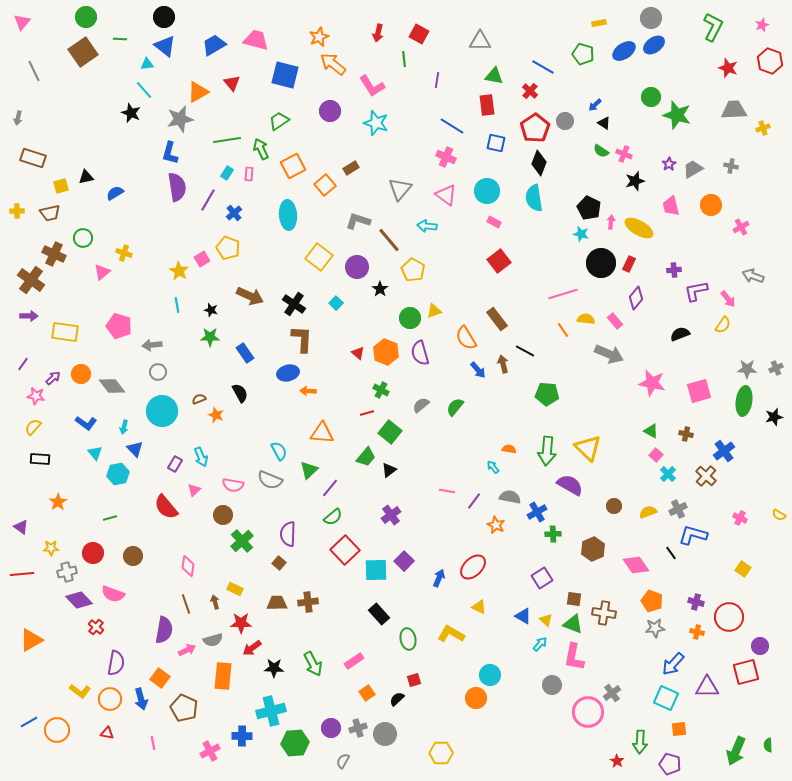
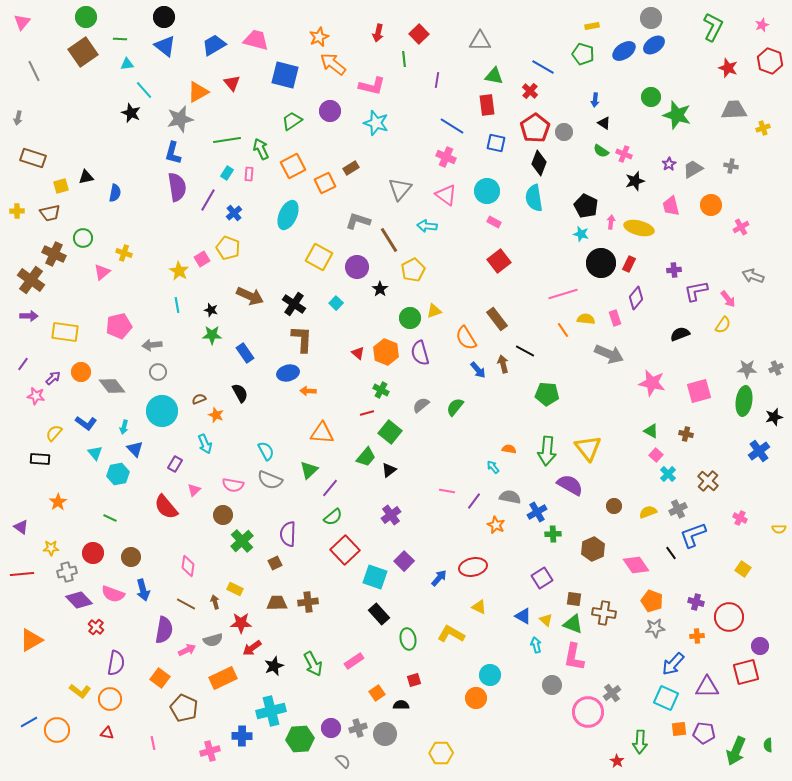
yellow rectangle at (599, 23): moved 7 px left, 3 px down
red square at (419, 34): rotated 18 degrees clockwise
cyan triangle at (147, 64): moved 20 px left
pink L-shape at (372, 86): rotated 44 degrees counterclockwise
blue arrow at (595, 105): moved 5 px up; rotated 40 degrees counterclockwise
green trapezoid at (279, 121): moved 13 px right
gray circle at (565, 121): moved 1 px left, 11 px down
blue L-shape at (170, 153): moved 3 px right
orange square at (325, 185): moved 2 px up; rotated 15 degrees clockwise
blue semicircle at (115, 193): rotated 132 degrees clockwise
black pentagon at (589, 208): moved 3 px left, 2 px up
cyan ellipse at (288, 215): rotated 28 degrees clockwise
yellow ellipse at (639, 228): rotated 16 degrees counterclockwise
brown line at (389, 240): rotated 8 degrees clockwise
yellow square at (319, 257): rotated 8 degrees counterclockwise
yellow pentagon at (413, 270): rotated 15 degrees clockwise
pink rectangle at (615, 321): moved 3 px up; rotated 21 degrees clockwise
pink pentagon at (119, 326): rotated 30 degrees counterclockwise
green star at (210, 337): moved 2 px right, 2 px up
orange circle at (81, 374): moved 2 px up
yellow semicircle at (33, 427): moved 21 px right, 6 px down
yellow triangle at (588, 448): rotated 8 degrees clockwise
cyan semicircle at (279, 451): moved 13 px left
blue cross at (724, 451): moved 35 px right
cyan arrow at (201, 457): moved 4 px right, 13 px up
brown cross at (706, 476): moved 2 px right, 5 px down
yellow semicircle at (779, 515): moved 14 px down; rotated 32 degrees counterclockwise
green line at (110, 518): rotated 40 degrees clockwise
blue L-shape at (693, 535): rotated 36 degrees counterclockwise
brown circle at (133, 556): moved 2 px left, 1 px down
brown square at (279, 563): moved 4 px left; rotated 24 degrees clockwise
red ellipse at (473, 567): rotated 32 degrees clockwise
cyan square at (376, 570): moved 1 px left, 7 px down; rotated 20 degrees clockwise
blue arrow at (439, 578): rotated 18 degrees clockwise
brown line at (186, 604): rotated 42 degrees counterclockwise
orange cross at (697, 632): moved 4 px down; rotated 16 degrees counterclockwise
cyan arrow at (540, 644): moved 4 px left, 1 px down; rotated 56 degrees counterclockwise
black star at (274, 668): moved 2 px up; rotated 24 degrees counterclockwise
orange rectangle at (223, 676): moved 2 px down; rotated 60 degrees clockwise
orange square at (367, 693): moved 10 px right
blue arrow at (141, 699): moved 2 px right, 109 px up
black semicircle at (397, 699): moved 4 px right, 6 px down; rotated 42 degrees clockwise
green hexagon at (295, 743): moved 5 px right, 4 px up
pink cross at (210, 751): rotated 12 degrees clockwise
gray semicircle at (343, 761): rotated 105 degrees clockwise
purple pentagon at (670, 764): moved 34 px right, 31 px up; rotated 10 degrees counterclockwise
